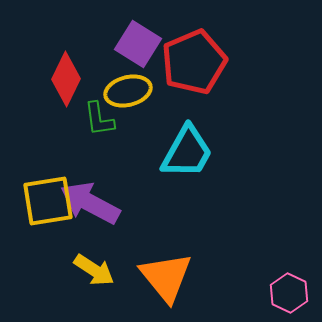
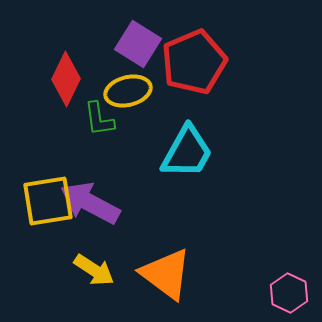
orange triangle: moved 3 px up; rotated 14 degrees counterclockwise
